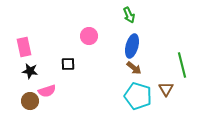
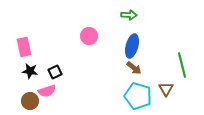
green arrow: rotated 63 degrees counterclockwise
black square: moved 13 px left, 8 px down; rotated 24 degrees counterclockwise
